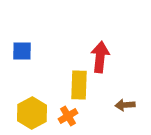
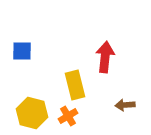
red arrow: moved 5 px right
yellow rectangle: moved 4 px left; rotated 16 degrees counterclockwise
yellow hexagon: rotated 16 degrees counterclockwise
